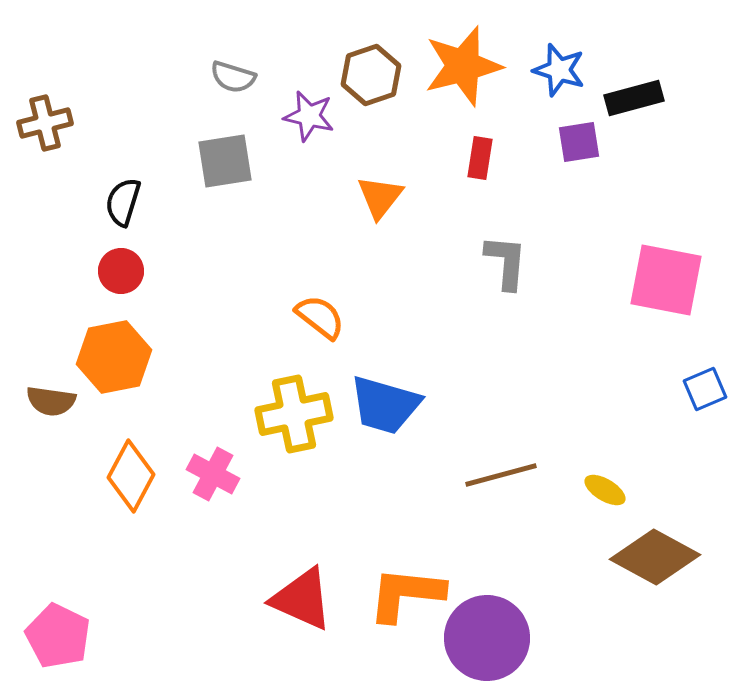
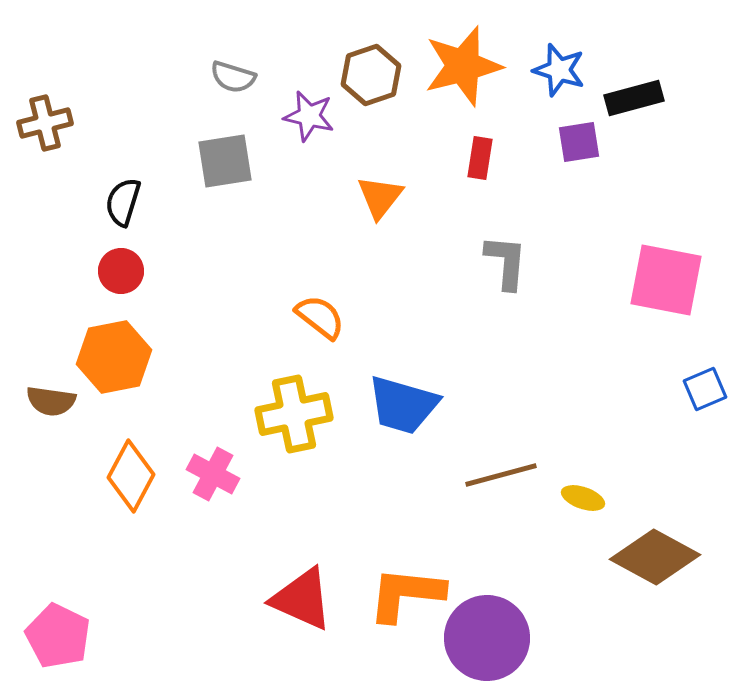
blue trapezoid: moved 18 px right
yellow ellipse: moved 22 px left, 8 px down; rotated 12 degrees counterclockwise
